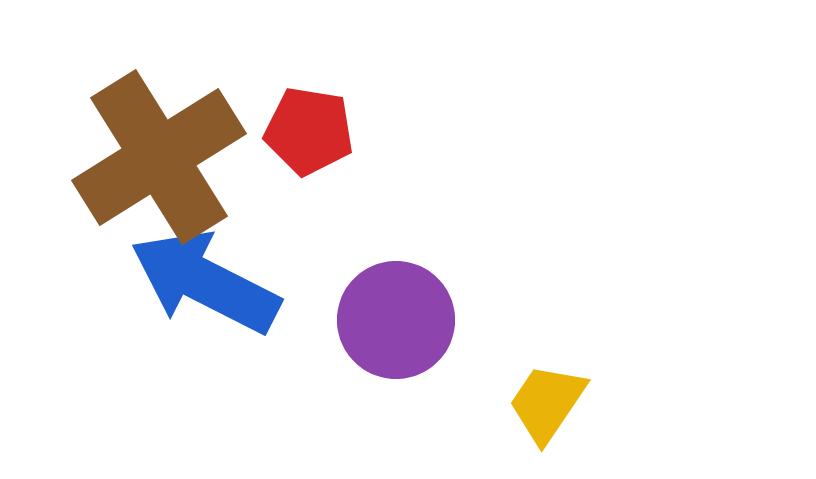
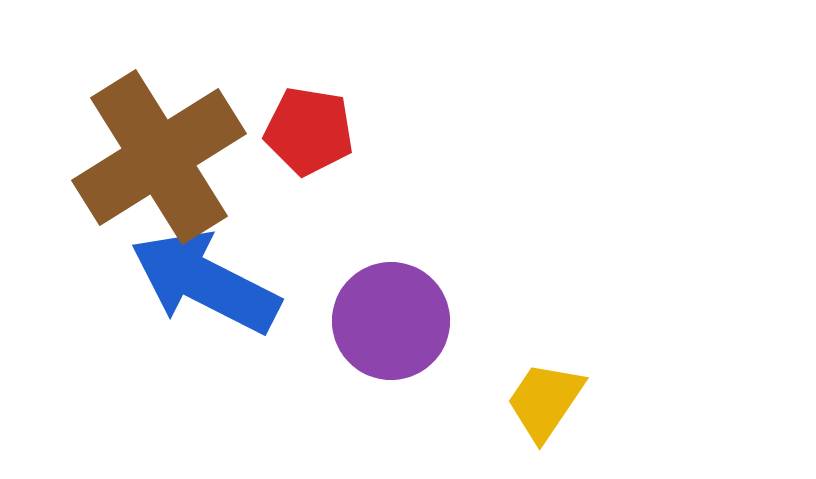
purple circle: moved 5 px left, 1 px down
yellow trapezoid: moved 2 px left, 2 px up
